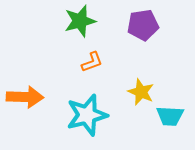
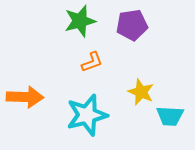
purple pentagon: moved 11 px left
